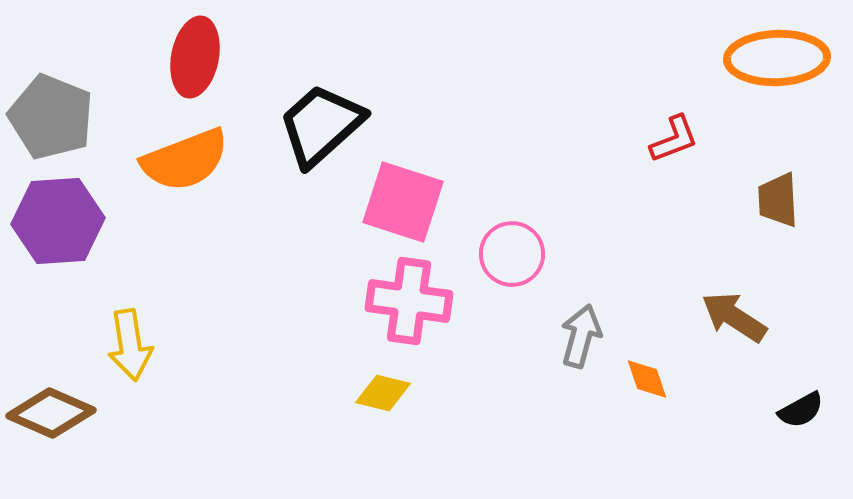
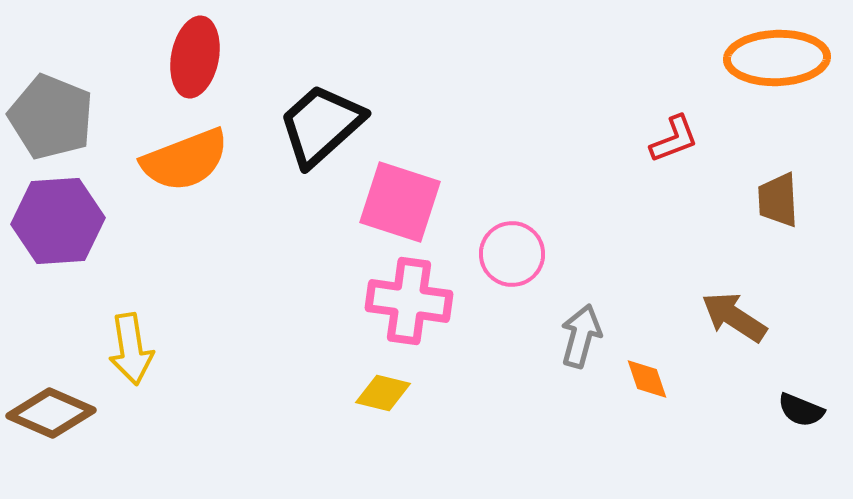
pink square: moved 3 px left
yellow arrow: moved 1 px right, 4 px down
black semicircle: rotated 51 degrees clockwise
